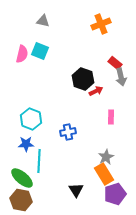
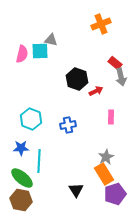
gray triangle: moved 8 px right, 19 px down
cyan square: rotated 24 degrees counterclockwise
black hexagon: moved 6 px left
blue cross: moved 7 px up
blue star: moved 5 px left, 4 px down
